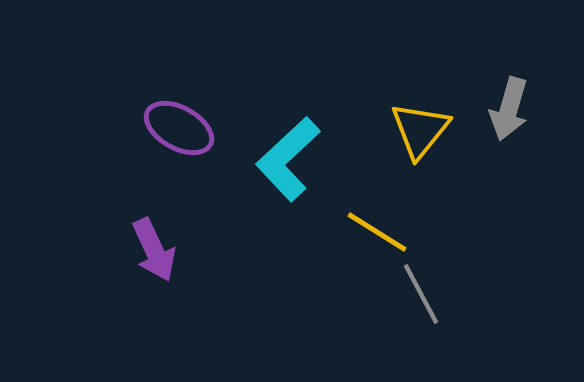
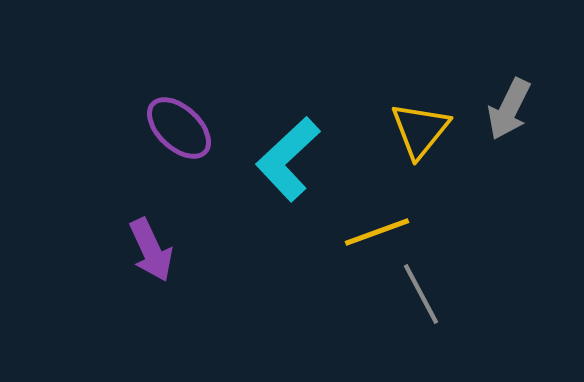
gray arrow: rotated 10 degrees clockwise
purple ellipse: rotated 14 degrees clockwise
yellow line: rotated 52 degrees counterclockwise
purple arrow: moved 3 px left
